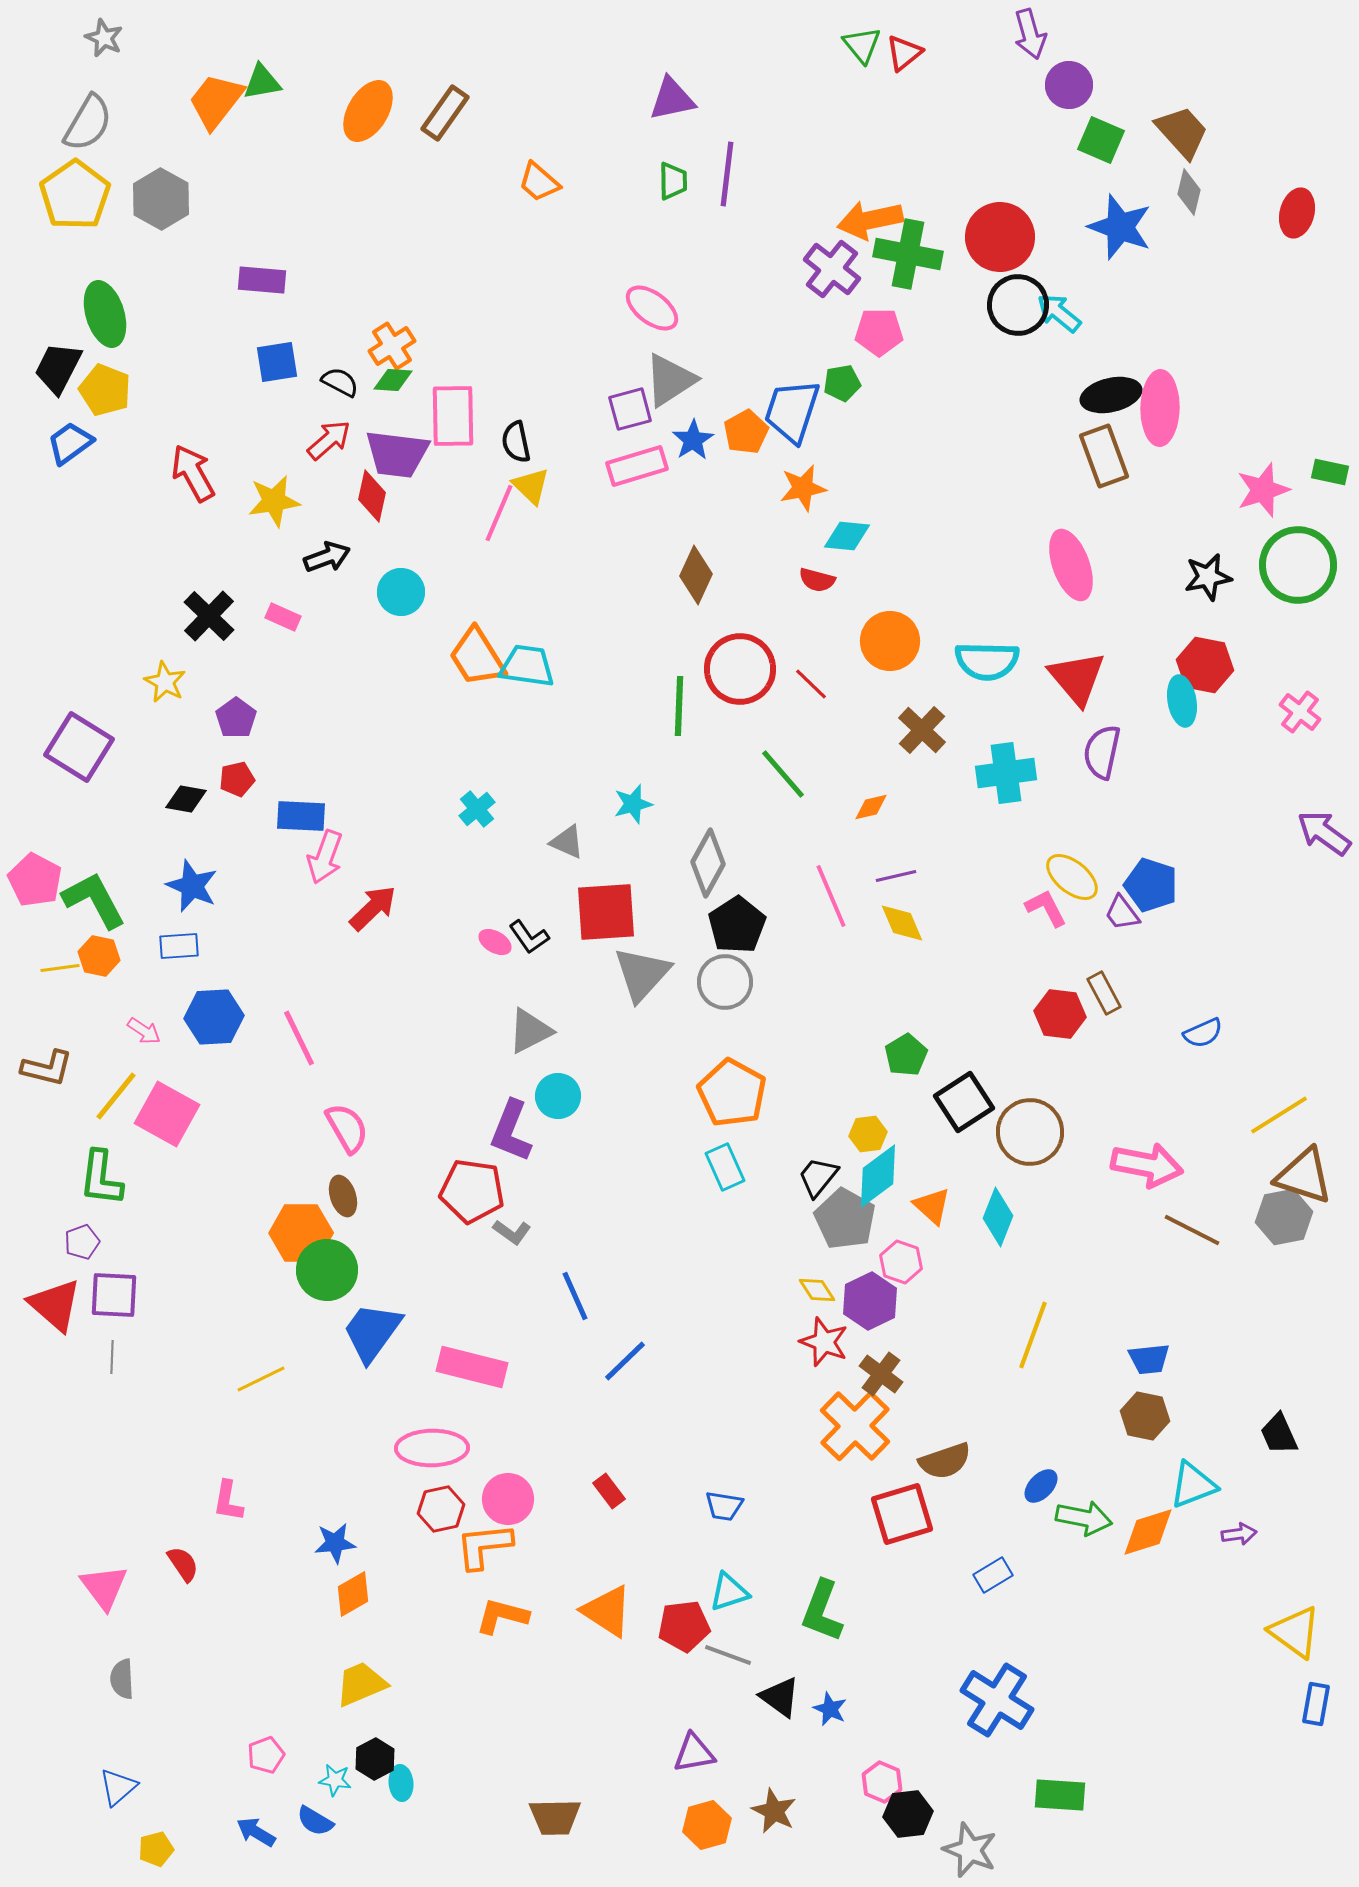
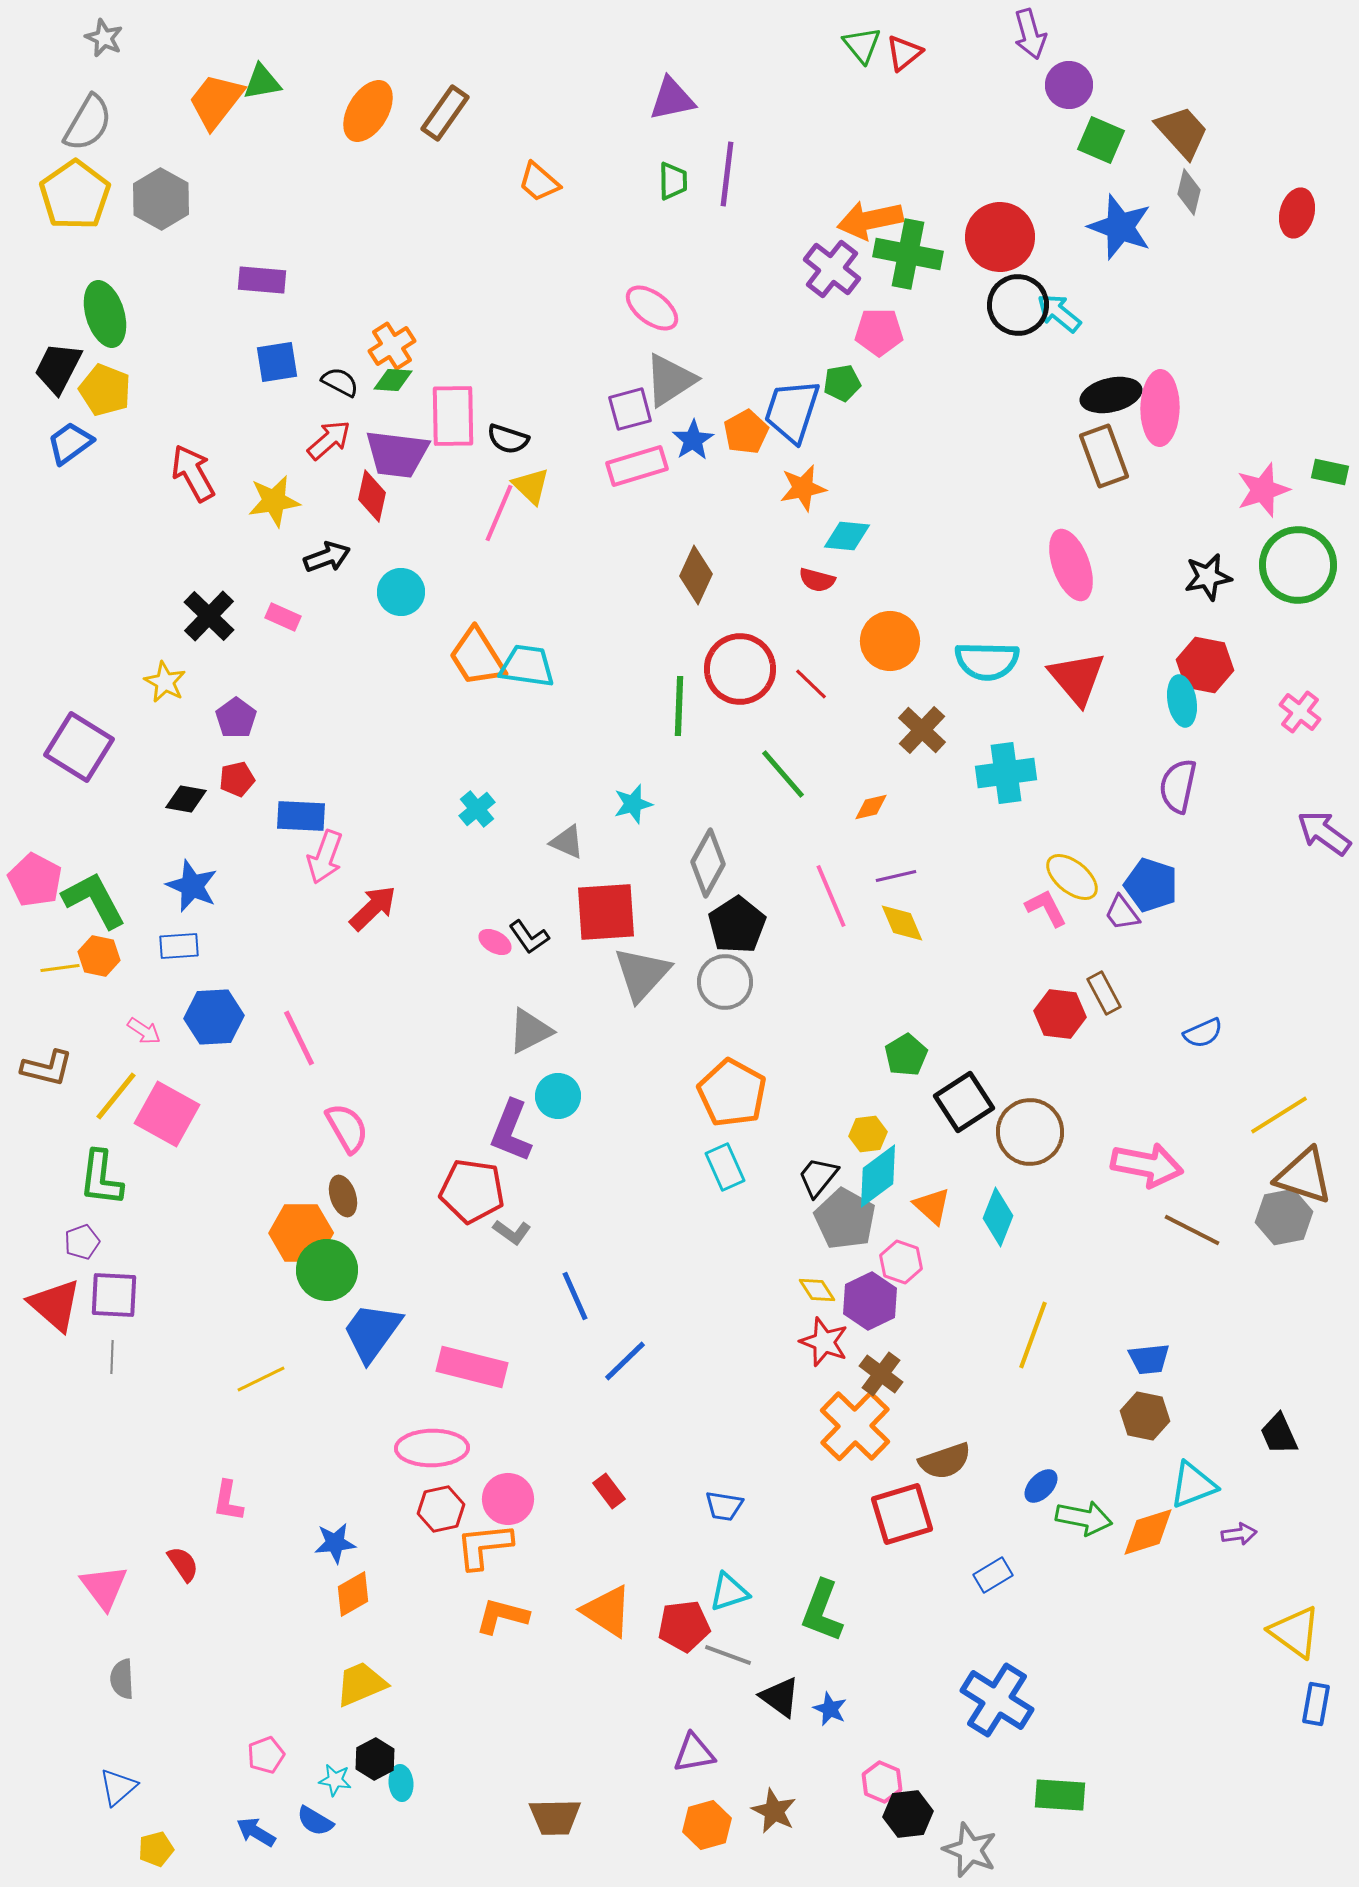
black semicircle at (516, 442): moved 8 px left, 3 px up; rotated 60 degrees counterclockwise
purple semicircle at (1102, 752): moved 76 px right, 34 px down
